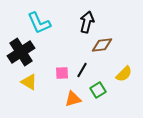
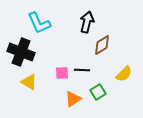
brown diamond: rotated 25 degrees counterclockwise
black cross: rotated 36 degrees counterclockwise
black line: rotated 63 degrees clockwise
green square: moved 2 px down
orange triangle: rotated 18 degrees counterclockwise
